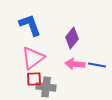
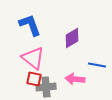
purple diamond: rotated 20 degrees clockwise
pink triangle: rotated 45 degrees counterclockwise
pink arrow: moved 15 px down
red square: rotated 14 degrees clockwise
gray cross: rotated 12 degrees counterclockwise
